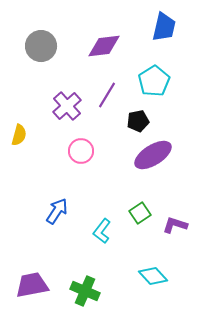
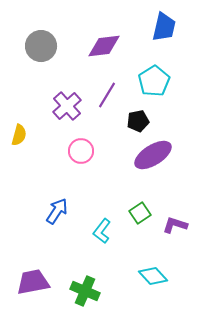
purple trapezoid: moved 1 px right, 3 px up
